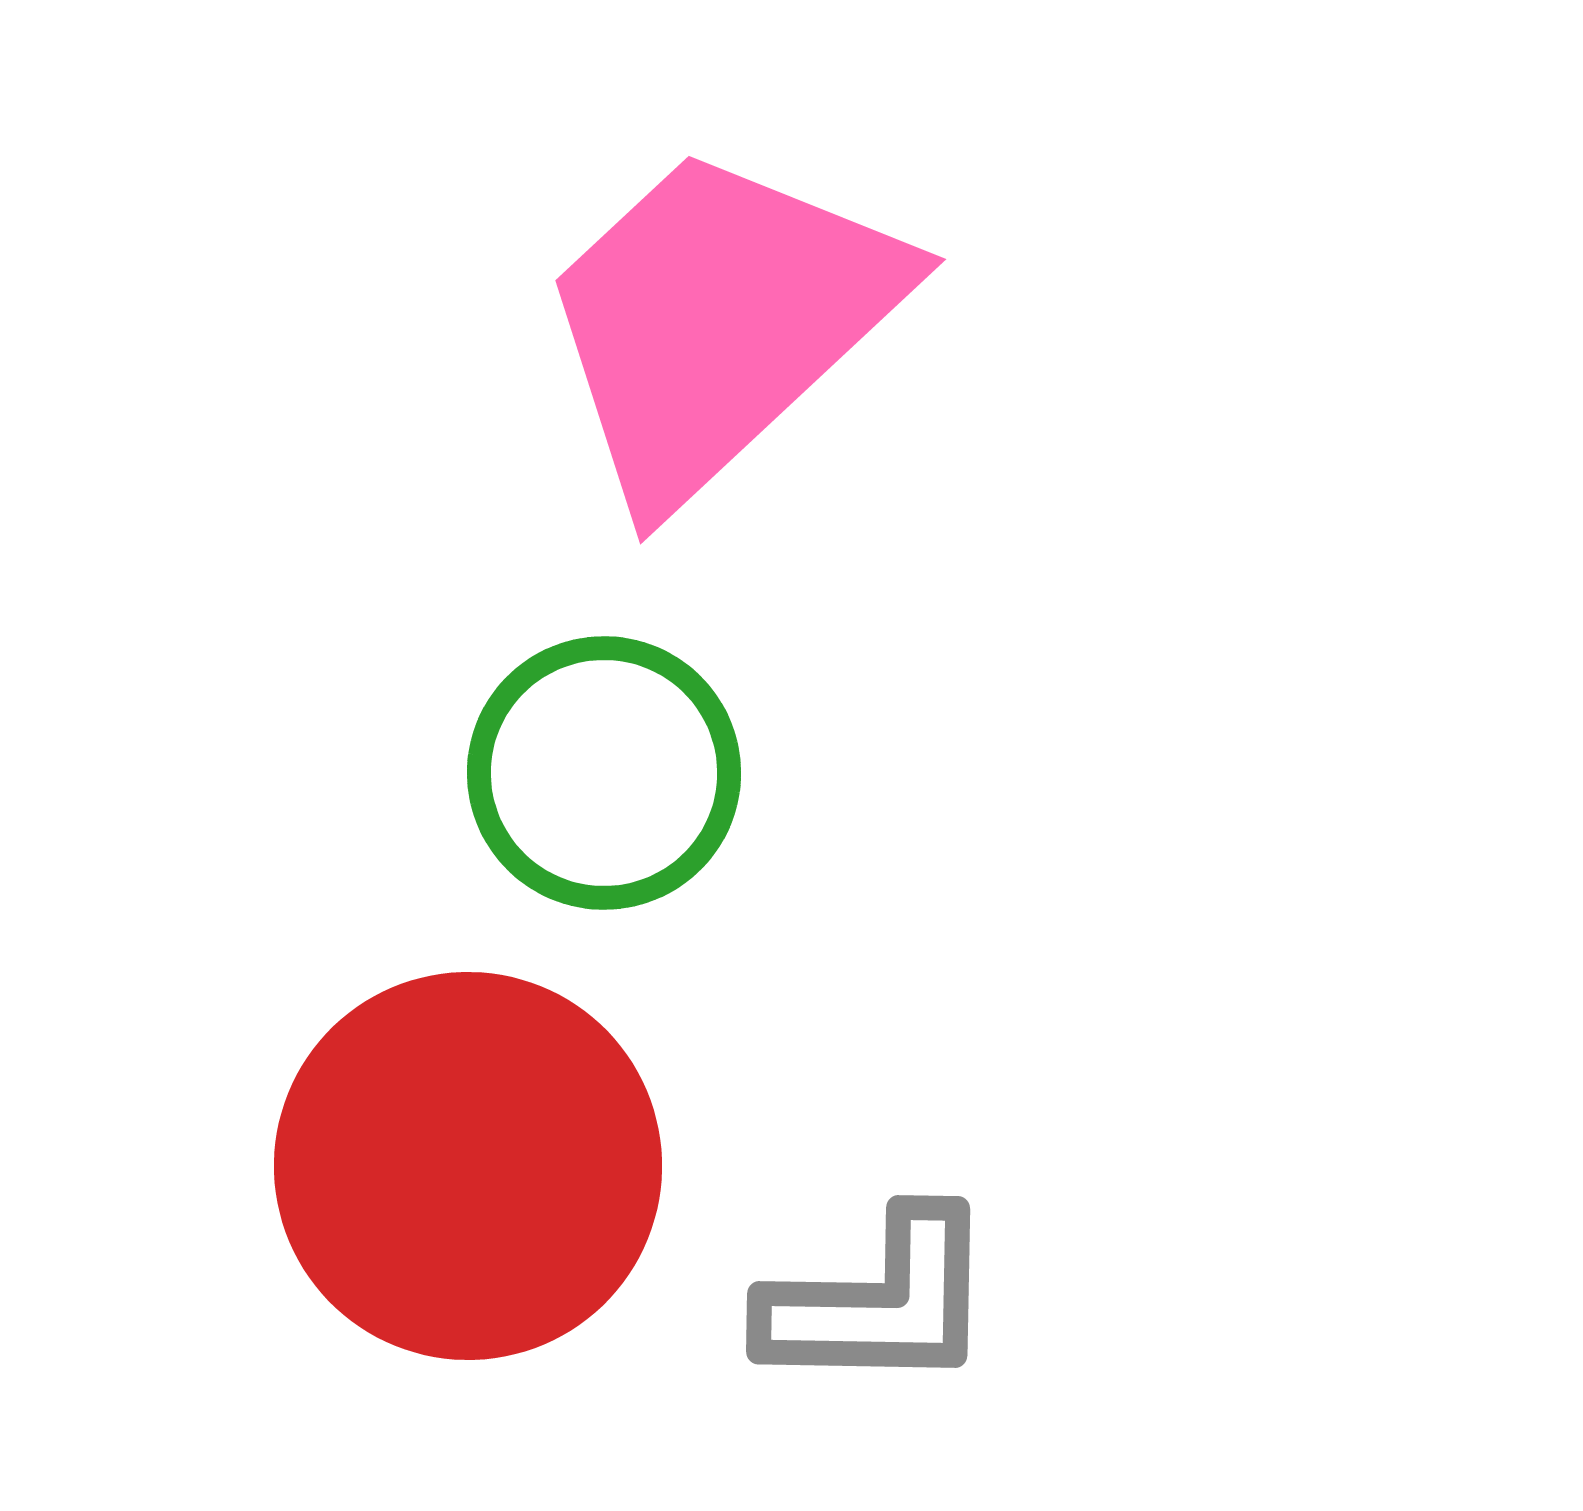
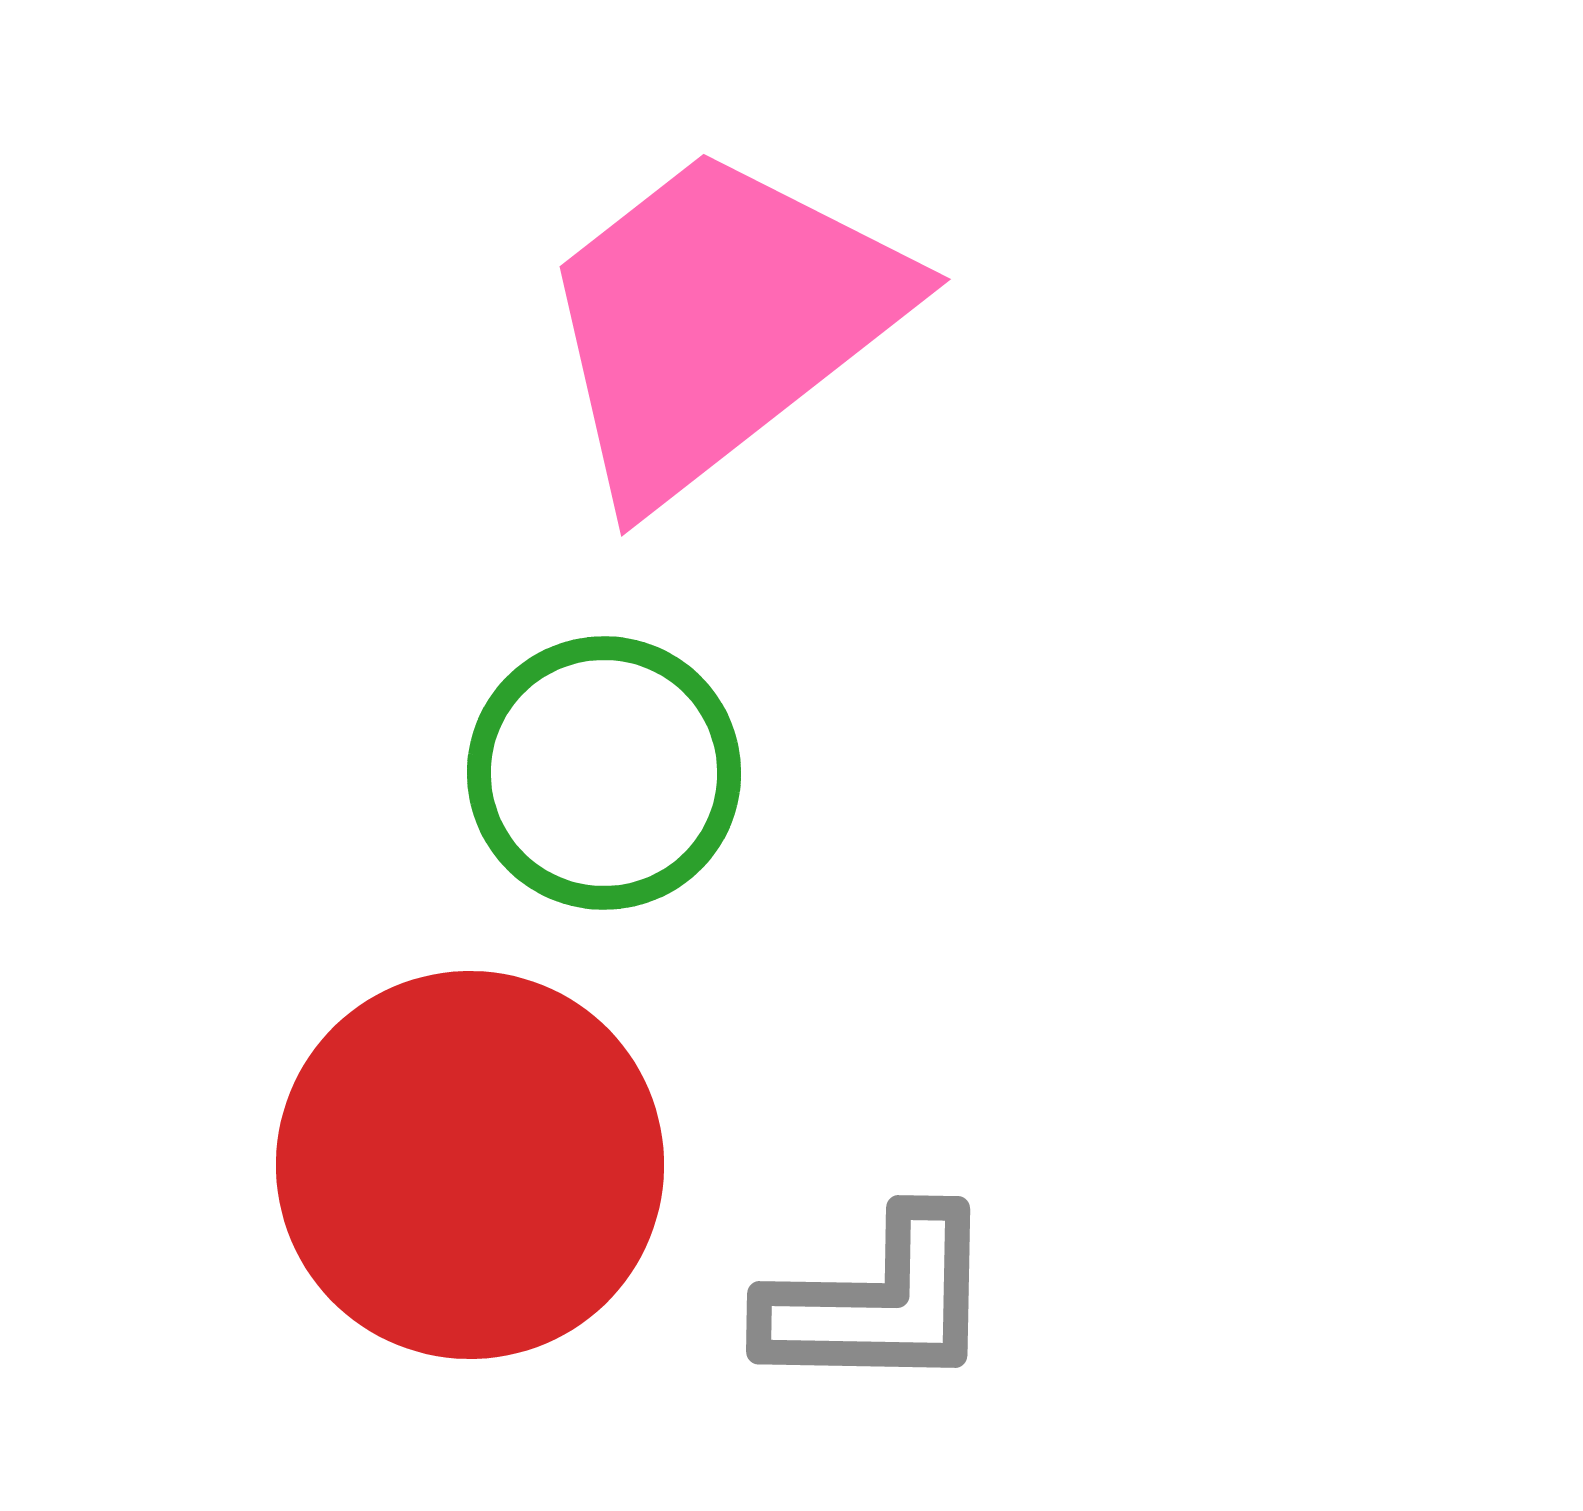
pink trapezoid: rotated 5 degrees clockwise
red circle: moved 2 px right, 1 px up
